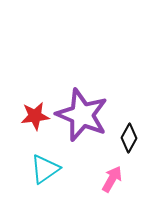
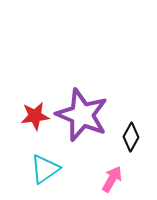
black diamond: moved 2 px right, 1 px up
